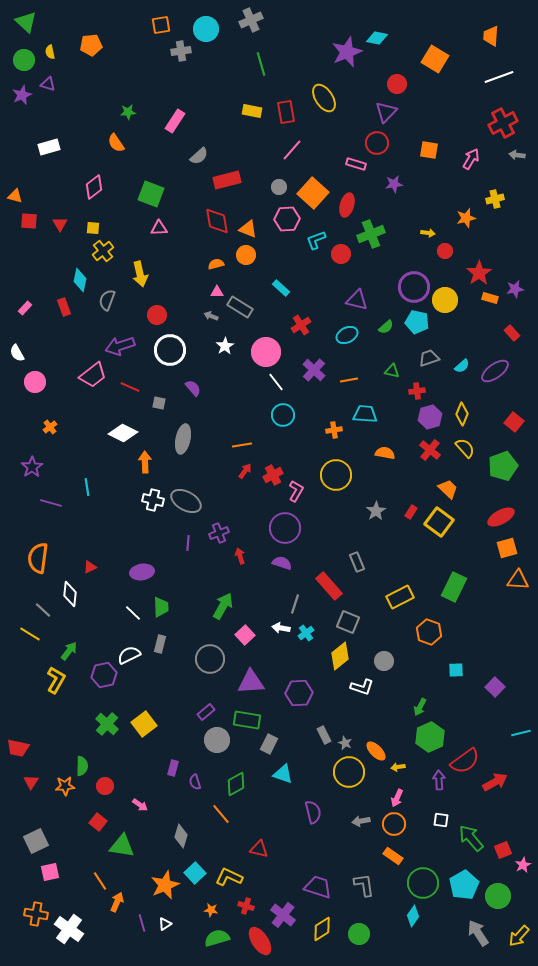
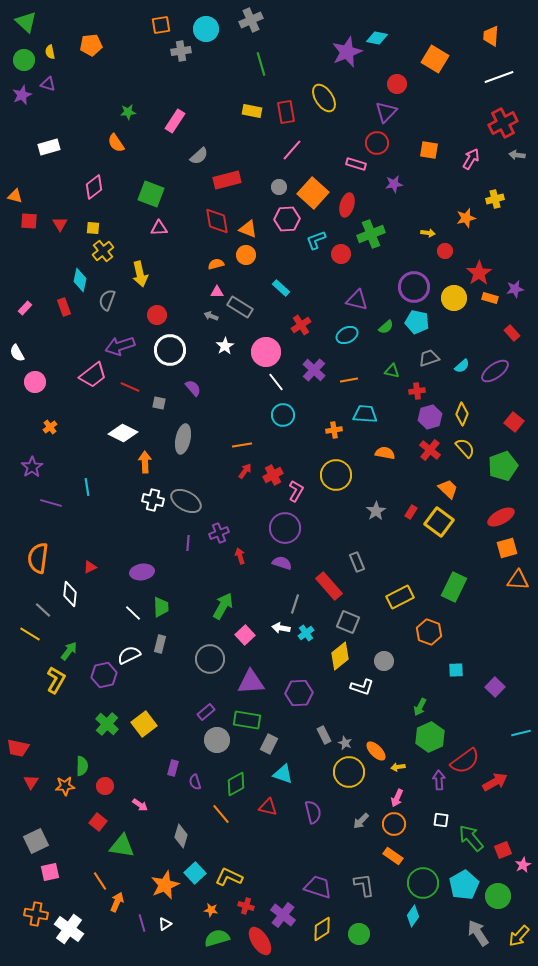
yellow circle at (445, 300): moved 9 px right, 2 px up
gray arrow at (361, 821): rotated 36 degrees counterclockwise
red triangle at (259, 849): moved 9 px right, 42 px up
